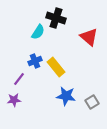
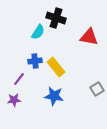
red triangle: rotated 30 degrees counterclockwise
blue cross: rotated 16 degrees clockwise
blue star: moved 12 px left
gray square: moved 5 px right, 13 px up
